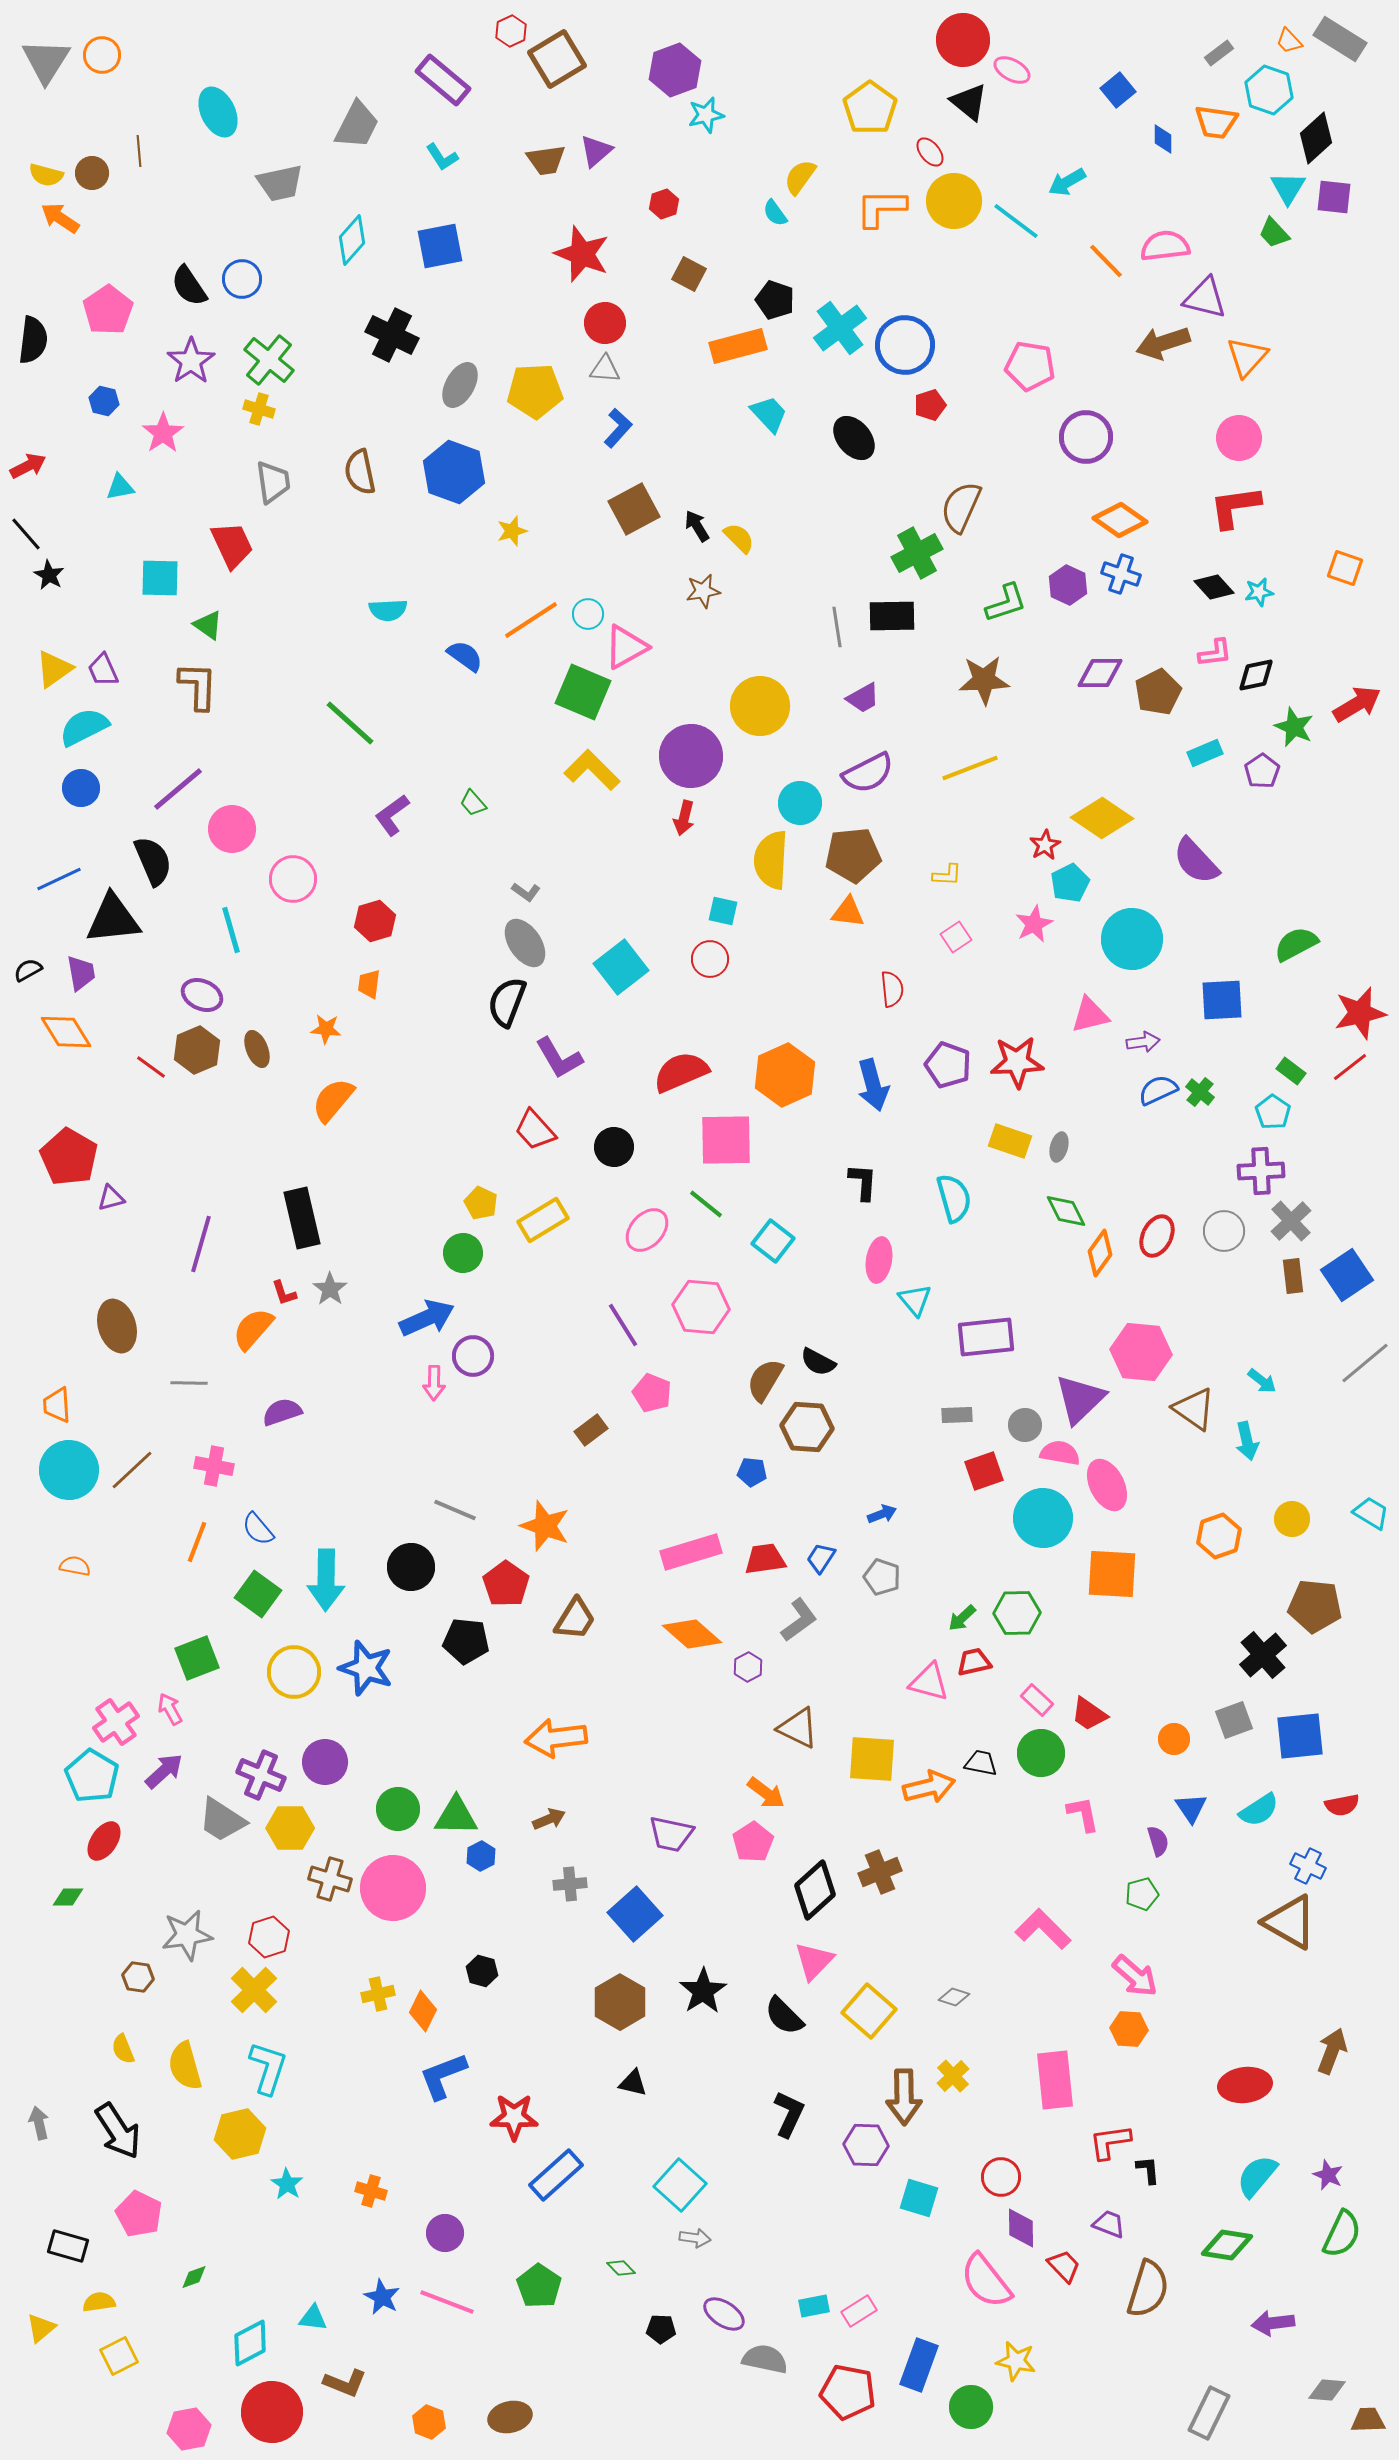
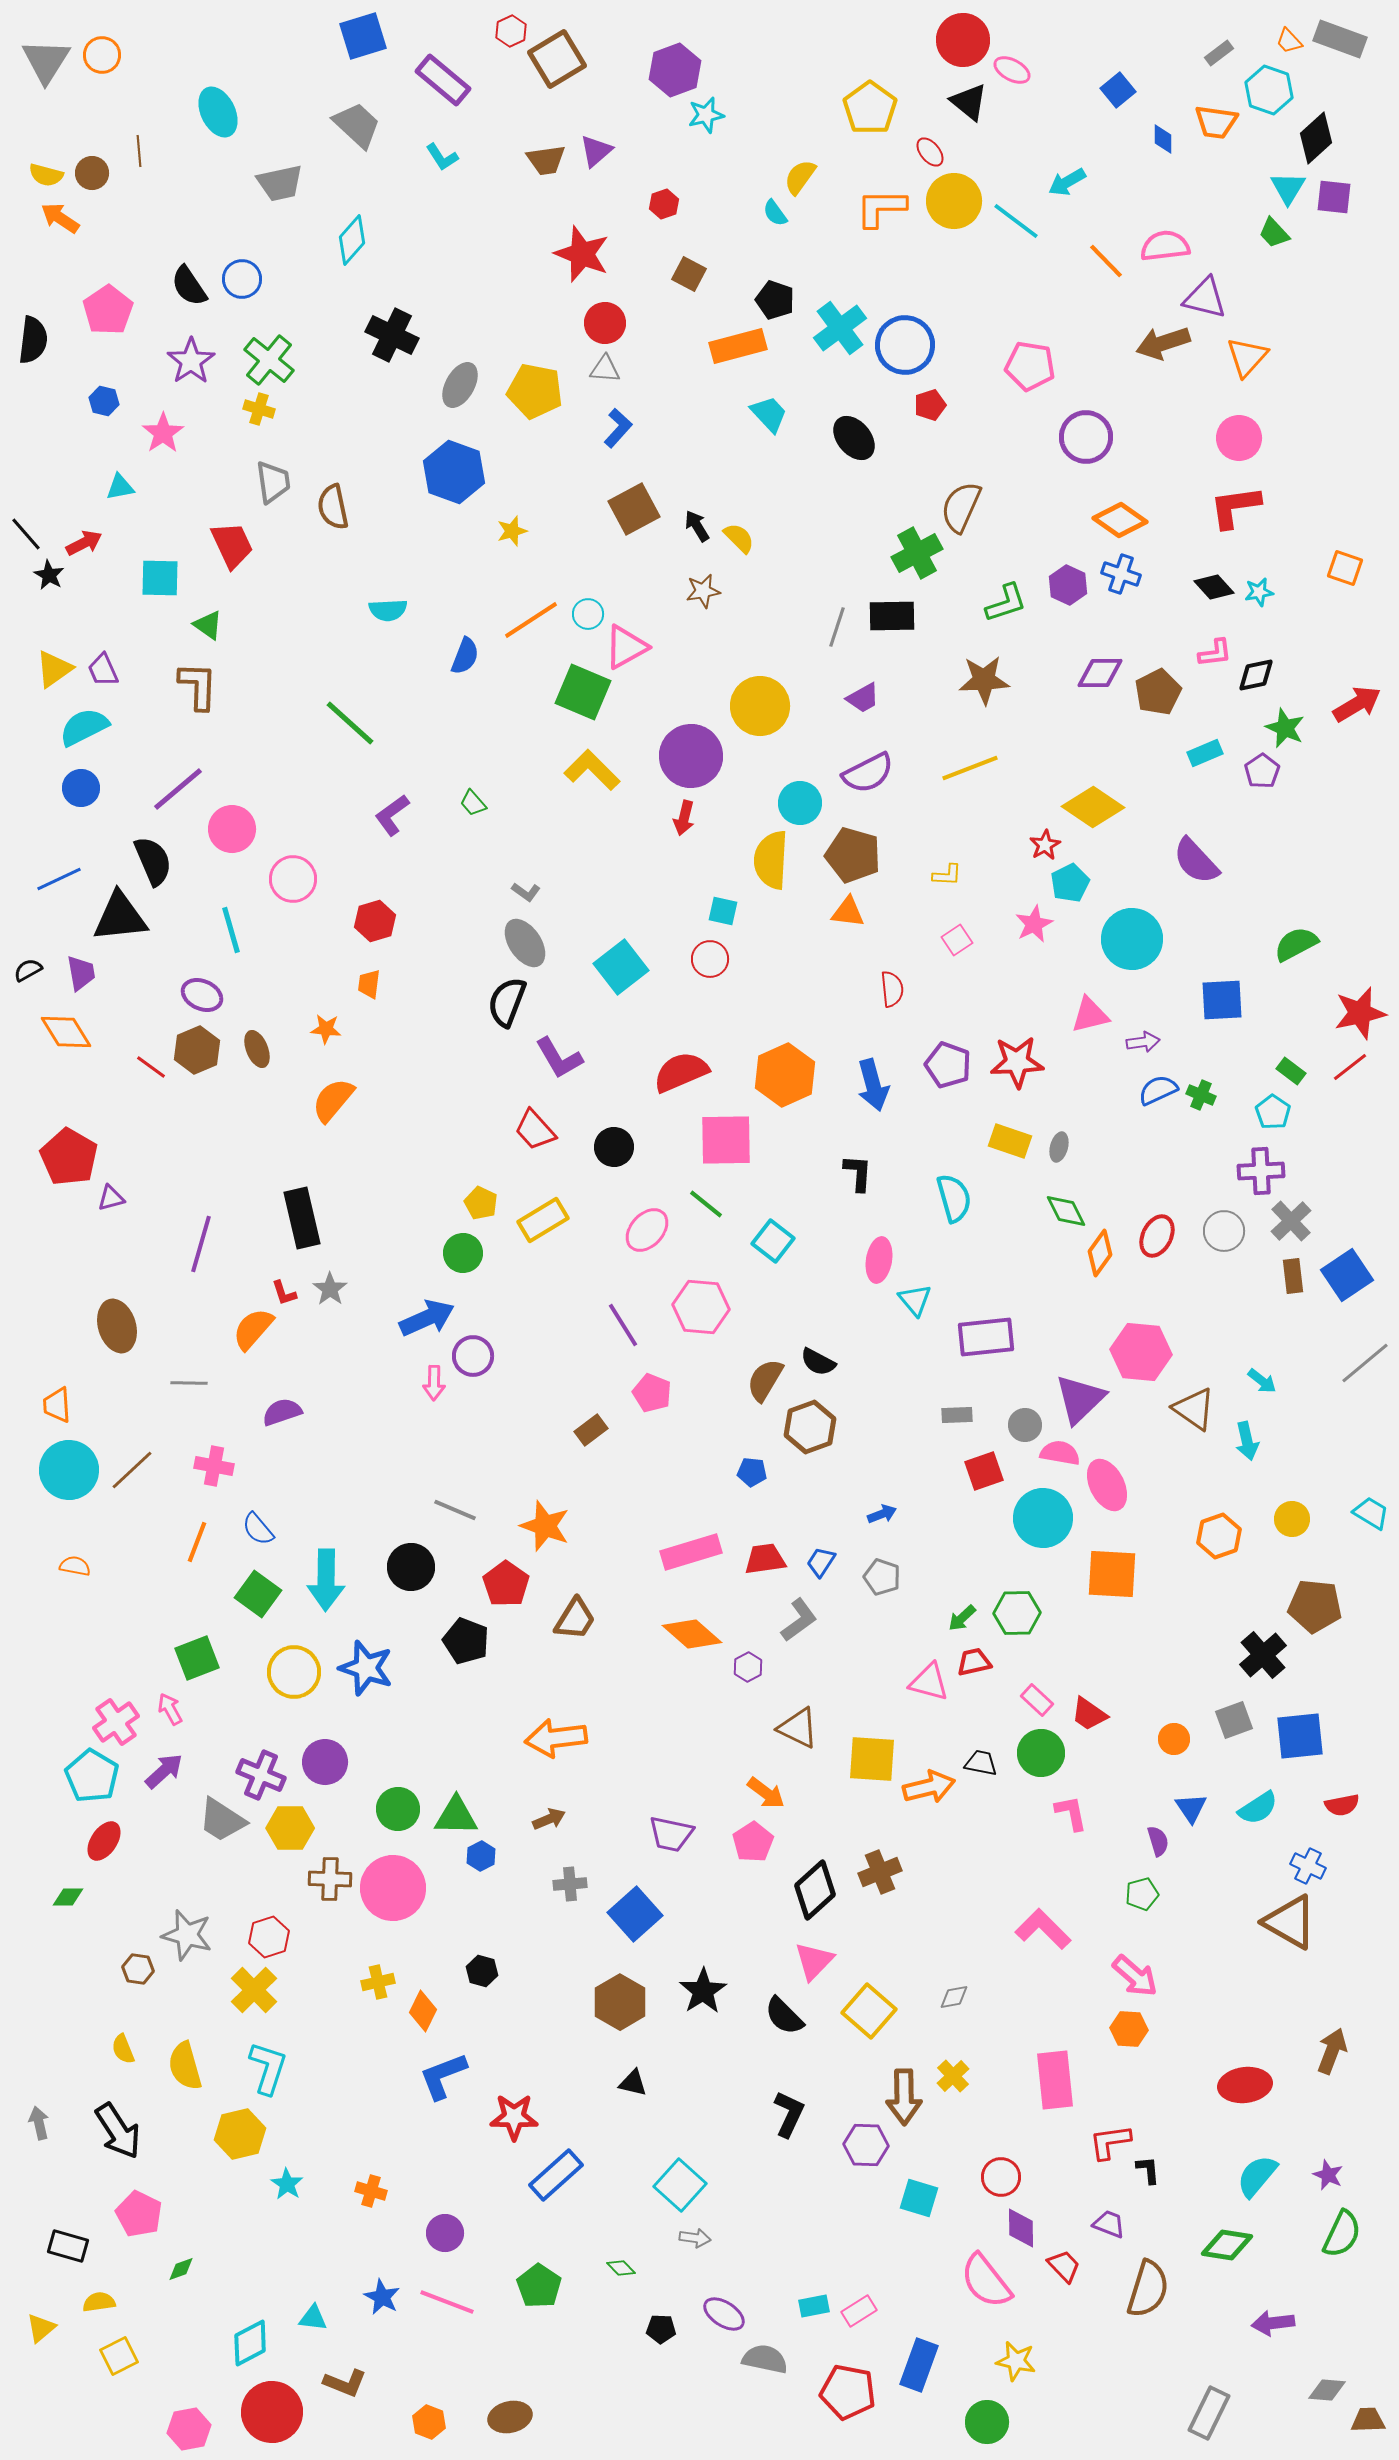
gray rectangle at (1340, 39): rotated 12 degrees counterclockwise
gray trapezoid at (357, 125): rotated 74 degrees counterclockwise
blue square at (440, 246): moved 77 px left, 210 px up; rotated 6 degrees counterclockwise
yellow pentagon at (535, 391): rotated 14 degrees clockwise
red arrow at (28, 466): moved 56 px right, 77 px down
brown semicircle at (360, 472): moved 27 px left, 35 px down
gray line at (837, 627): rotated 27 degrees clockwise
blue semicircle at (465, 656): rotated 75 degrees clockwise
green star at (1294, 727): moved 9 px left, 1 px down
yellow diamond at (1102, 818): moved 9 px left, 11 px up
brown pentagon at (853, 855): rotated 22 degrees clockwise
black triangle at (113, 919): moved 7 px right, 2 px up
pink square at (956, 937): moved 1 px right, 3 px down
green cross at (1200, 1092): moved 1 px right, 3 px down; rotated 16 degrees counterclockwise
black L-shape at (863, 1182): moved 5 px left, 9 px up
brown hexagon at (807, 1427): moved 3 px right; rotated 24 degrees counterclockwise
blue trapezoid at (821, 1558): moved 4 px down
black pentagon at (466, 1641): rotated 15 degrees clockwise
cyan semicircle at (1259, 1810): moved 1 px left, 2 px up
pink L-shape at (1083, 1814): moved 12 px left, 1 px up
brown cross at (330, 1879): rotated 15 degrees counterclockwise
gray star at (187, 1935): rotated 24 degrees clockwise
brown hexagon at (138, 1977): moved 8 px up
yellow cross at (378, 1994): moved 12 px up
gray diamond at (954, 1997): rotated 28 degrees counterclockwise
green diamond at (194, 2277): moved 13 px left, 8 px up
green circle at (971, 2407): moved 16 px right, 15 px down
